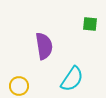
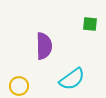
purple semicircle: rotated 8 degrees clockwise
cyan semicircle: rotated 20 degrees clockwise
